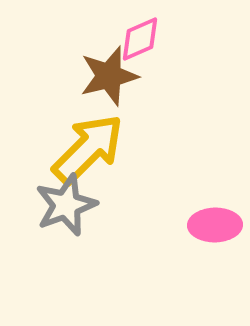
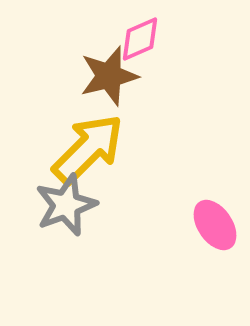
pink ellipse: rotated 57 degrees clockwise
